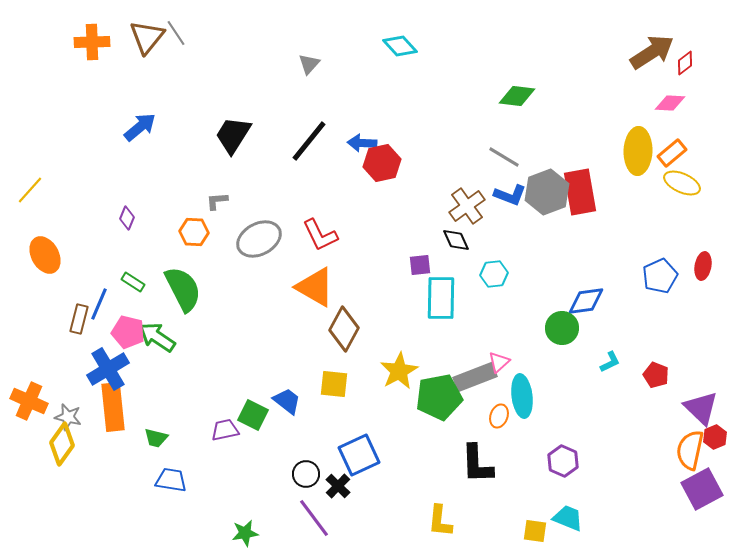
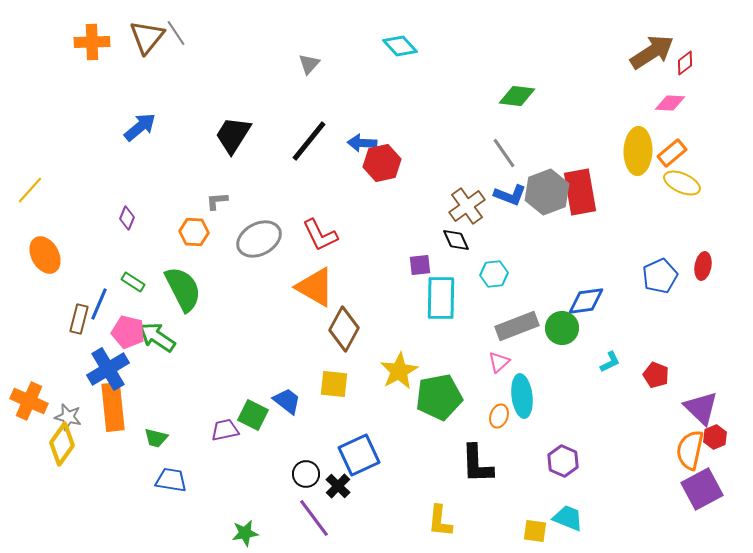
gray line at (504, 157): moved 4 px up; rotated 24 degrees clockwise
gray rectangle at (475, 377): moved 42 px right, 51 px up
